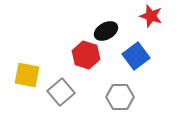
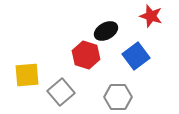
yellow square: rotated 16 degrees counterclockwise
gray hexagon: moved 2 px left
